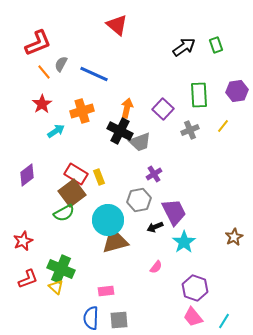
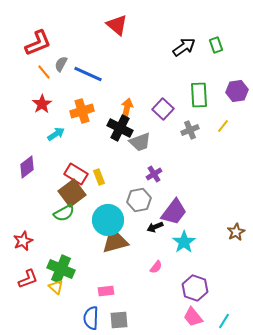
blue line at (94, 74): moved 6 px left
cyan arrow at (56, 131): moved 3 px down
black cross at (120, 131): moved 3 px up
purple diamond at (27, 175): moved 8 px up
purple trapezoid at (174, 212): rotated 64 degrees clockwise
brown star at (234, 237): moved 2 px right, 5 px up
